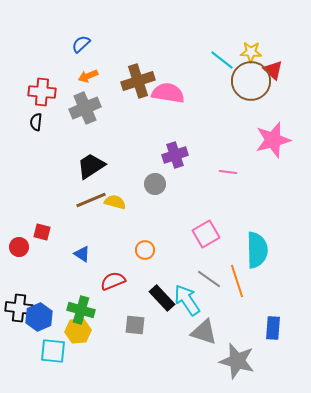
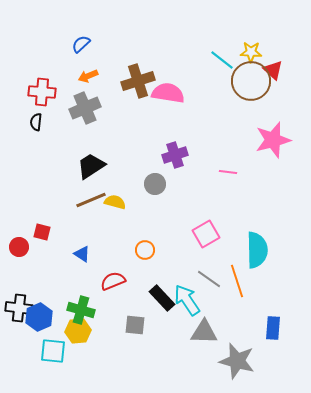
gray triangle: rotated 16 degrees counterclockwise
